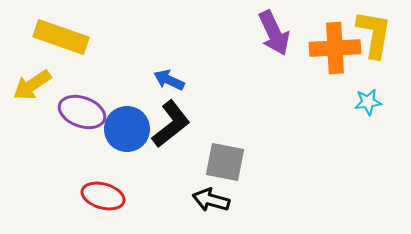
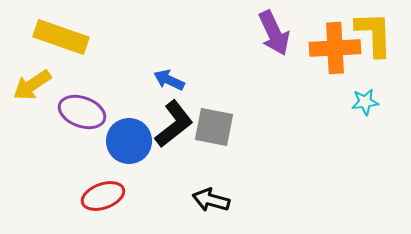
yellow L-shape: rotated 12 degrees counterclockwise
cyan star: moved 3 px left
black L-shape: moved 3 px right
blue circle: moved 2 px right, 12 px down
gray square: moved 11 px left, 35 px up
red ellipse: rotated 36 degrees counterclockwise
